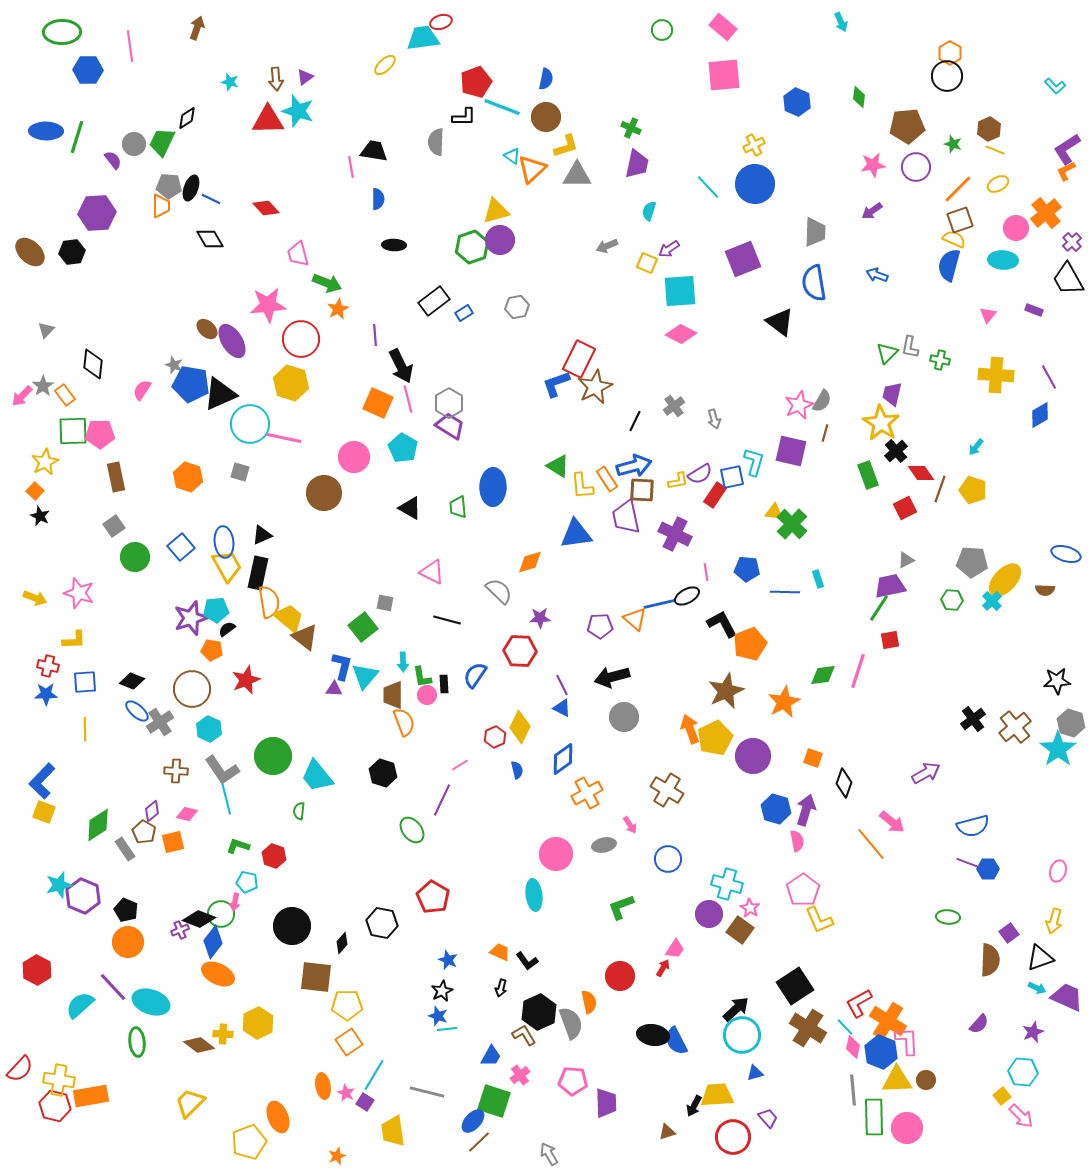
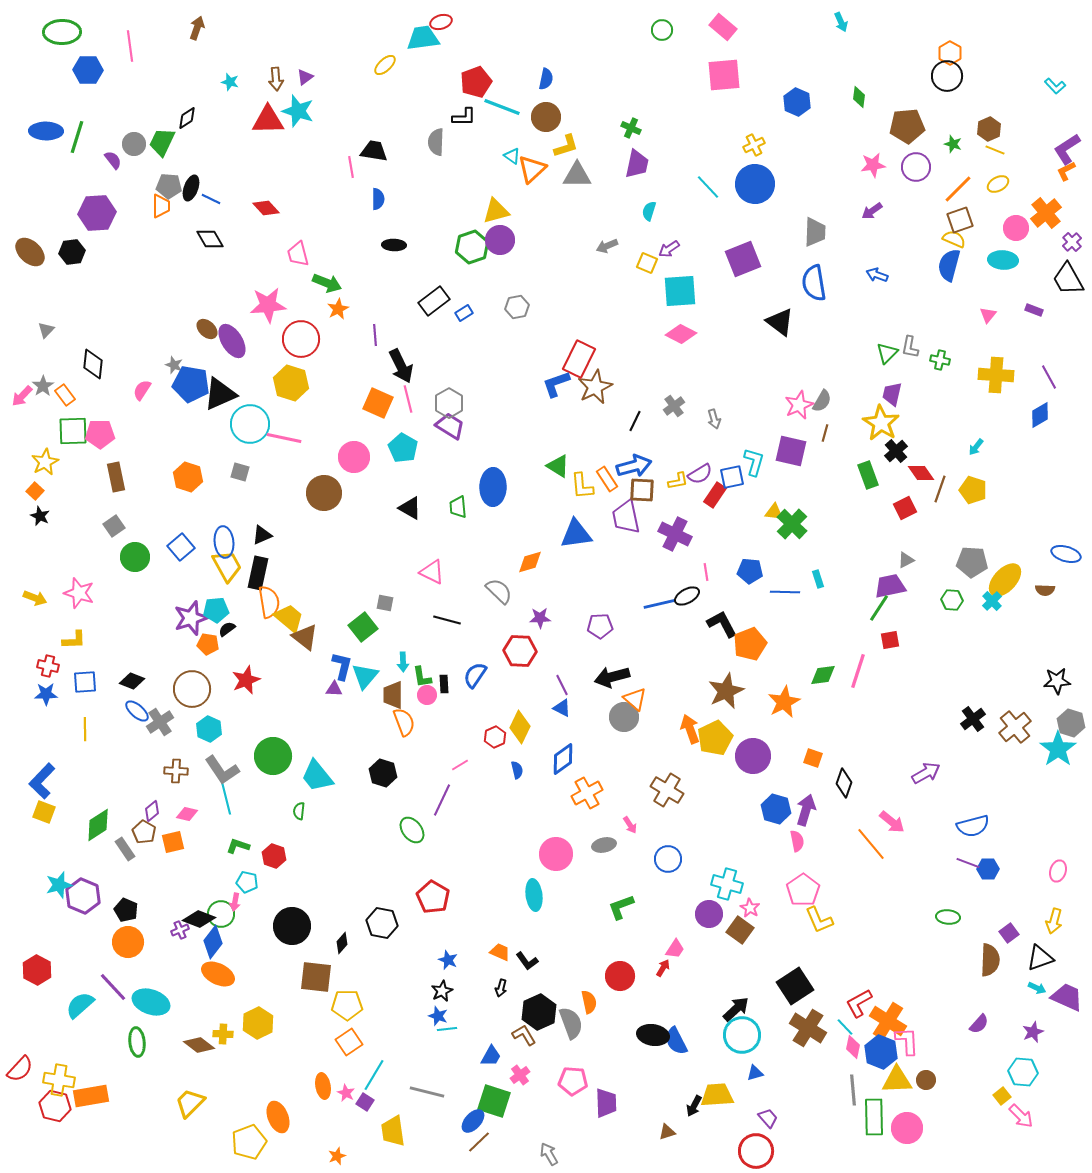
blue pentagon at (747, 569): moved 3 px right, 2 px down
orange triangle at (635, 619): moved 80 px down
orange pentagon at (212, 650): moved 4 px left, 6 px up
red circle at (733, 1137): moved 23 px right, 14 px down
